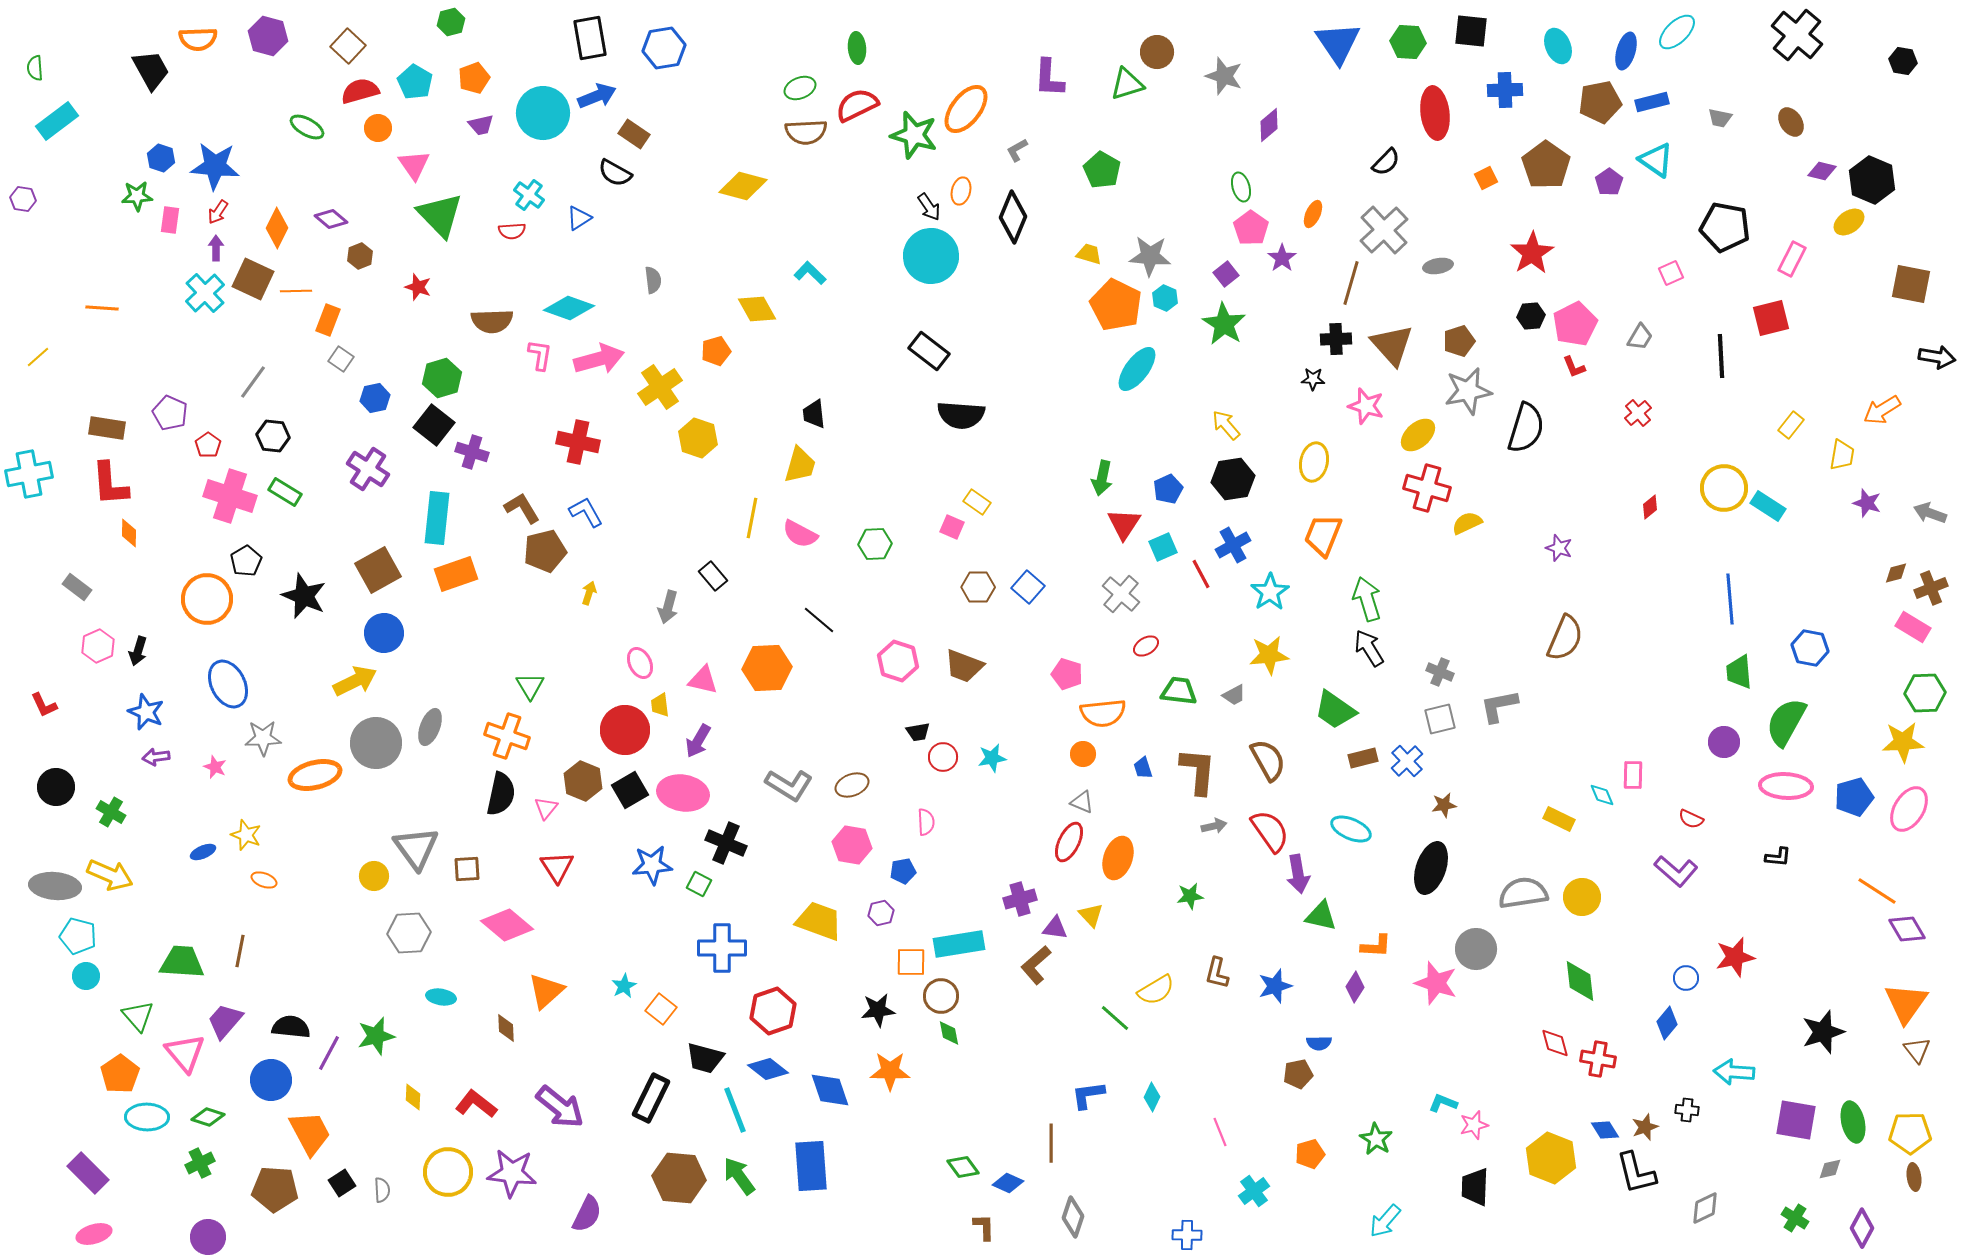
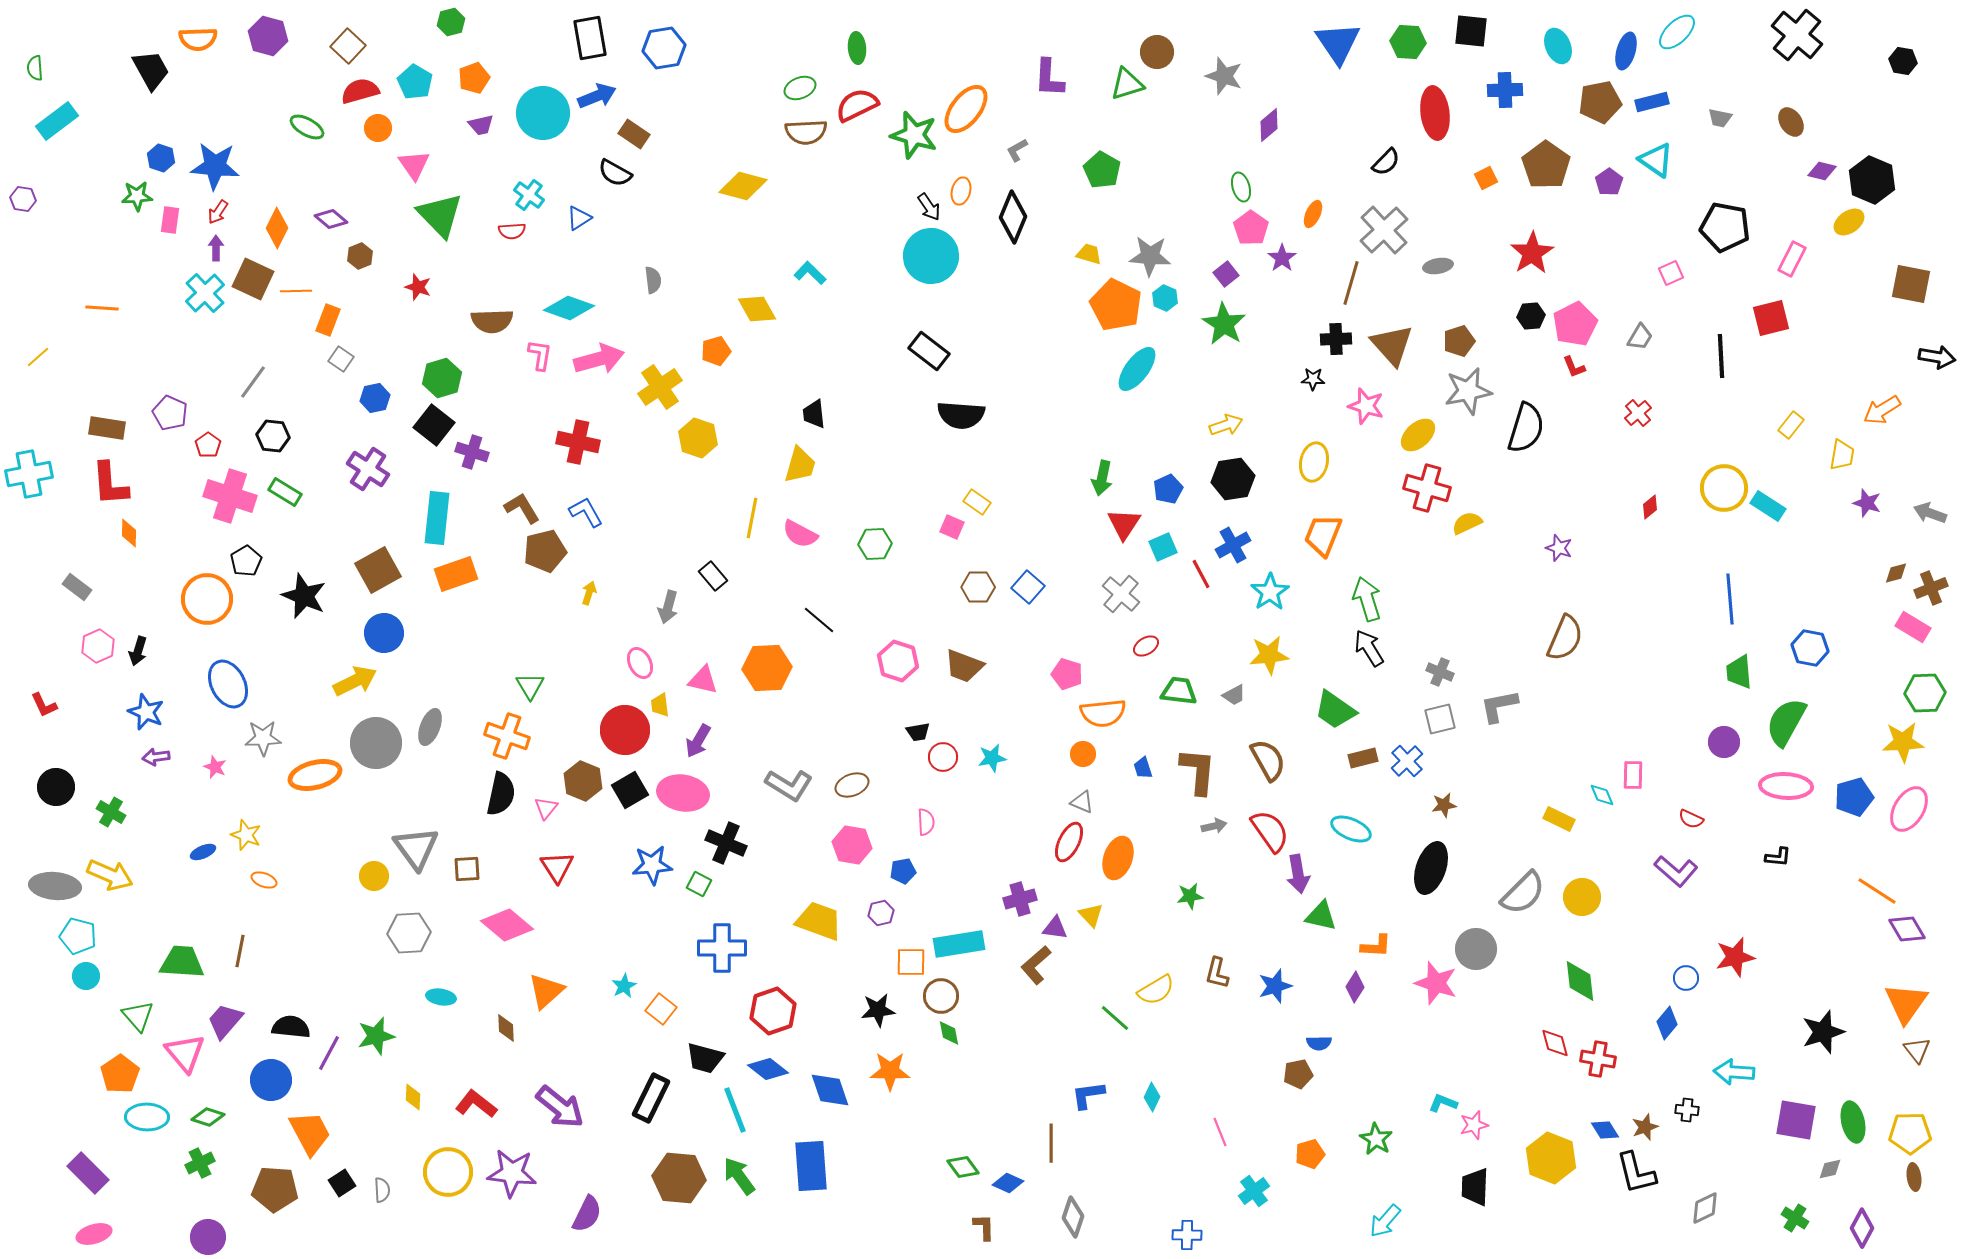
yellow arrow at (1226, 425): rotated 112 degrees clockwise
gray semicircle at (1523, 893): rotated 144 degrees clockwise
